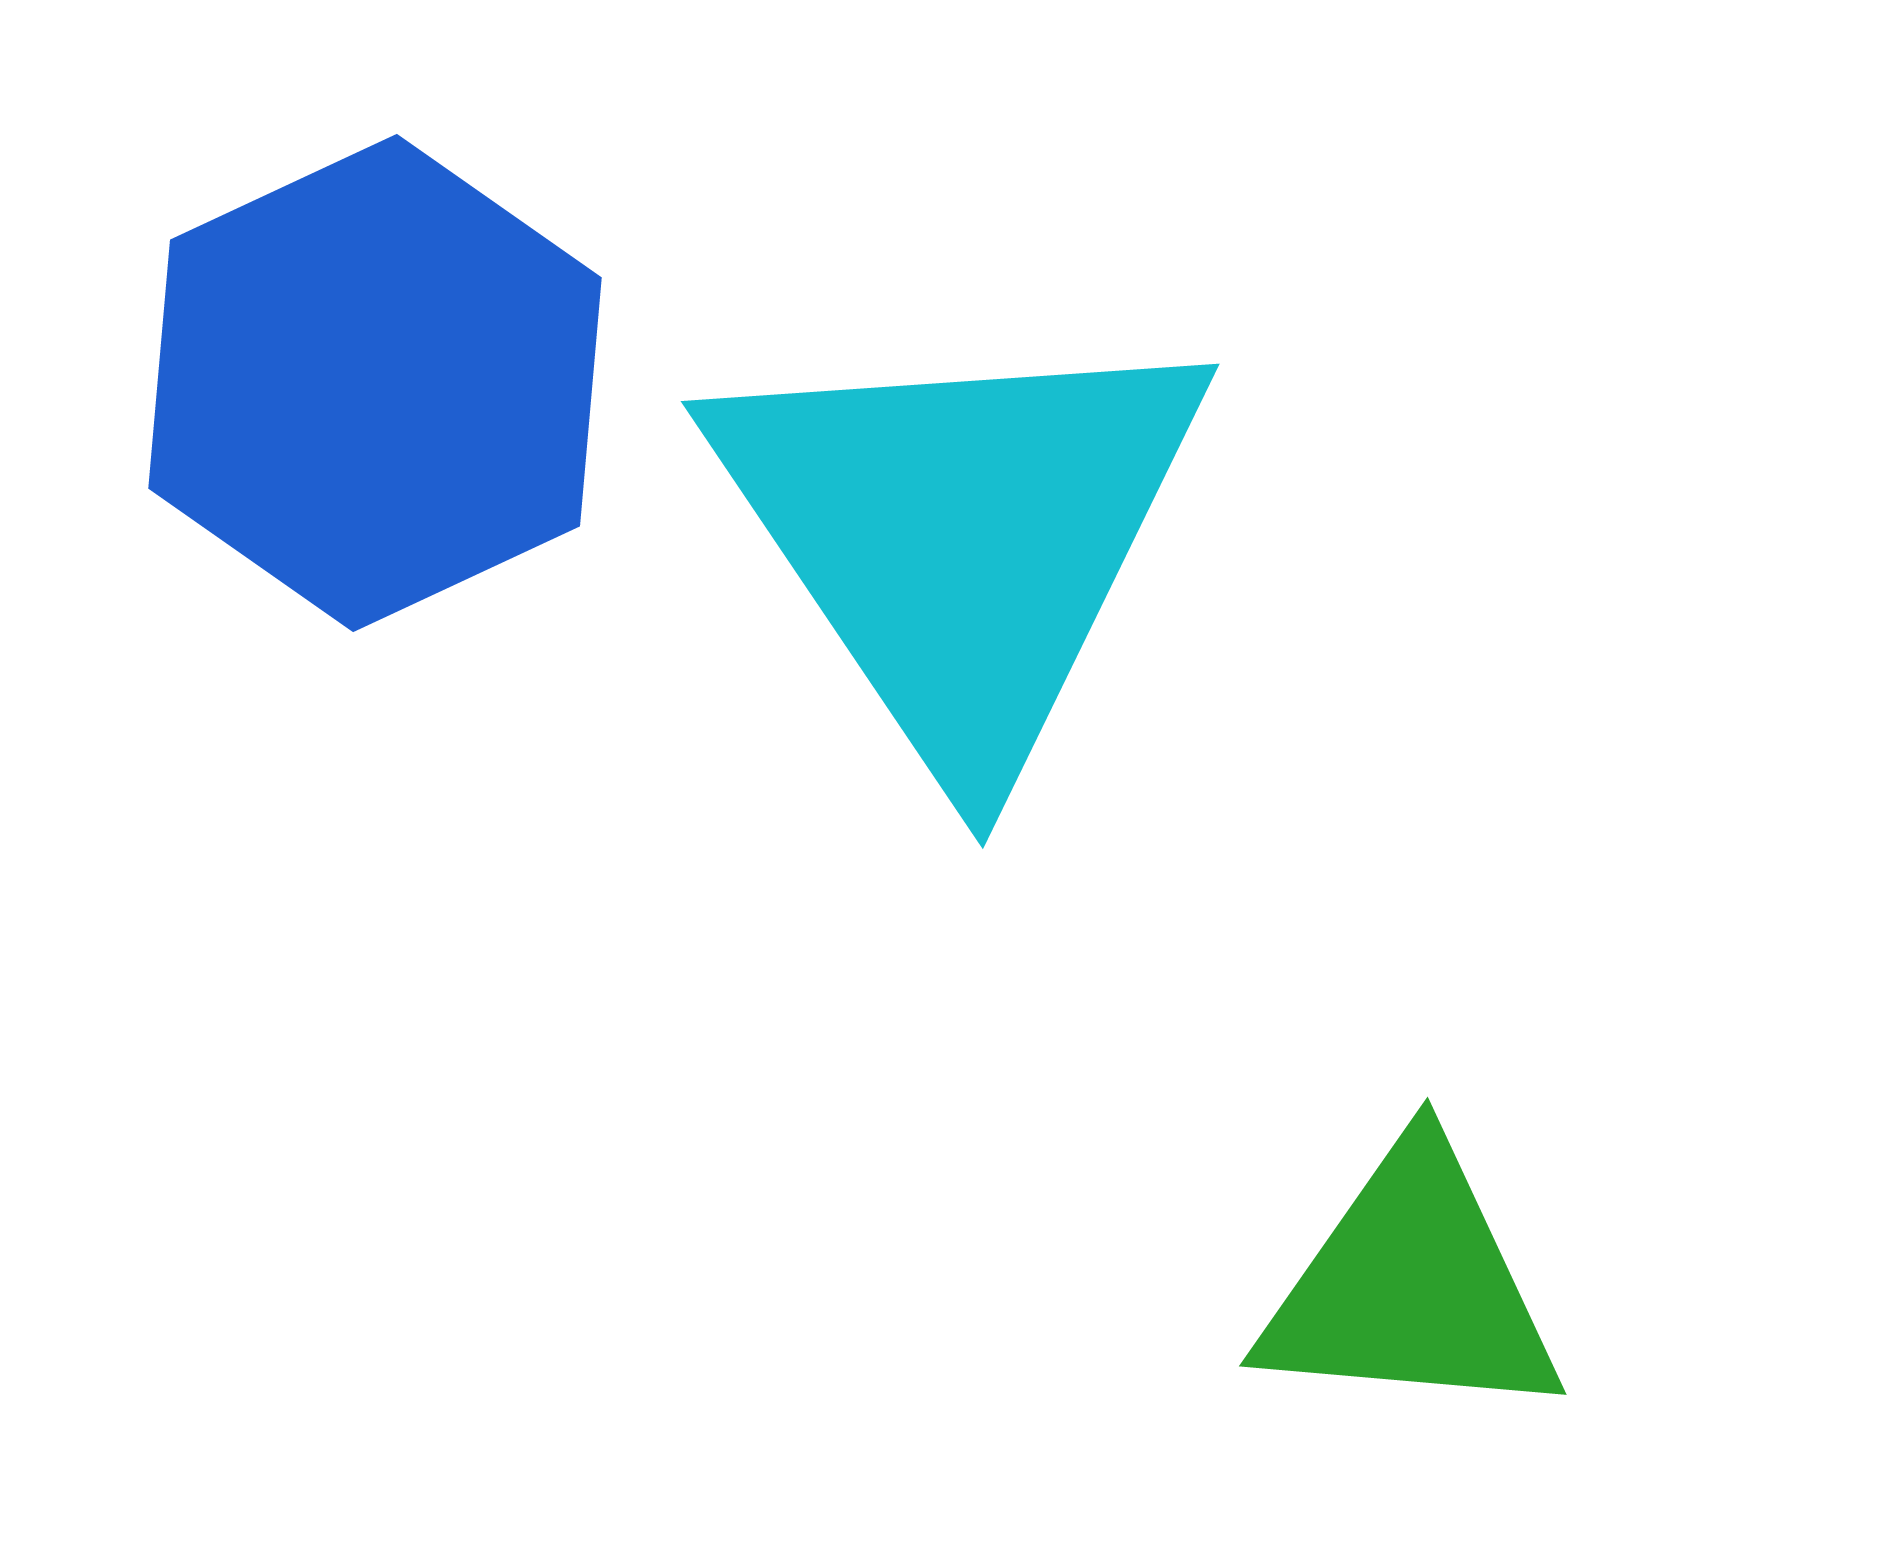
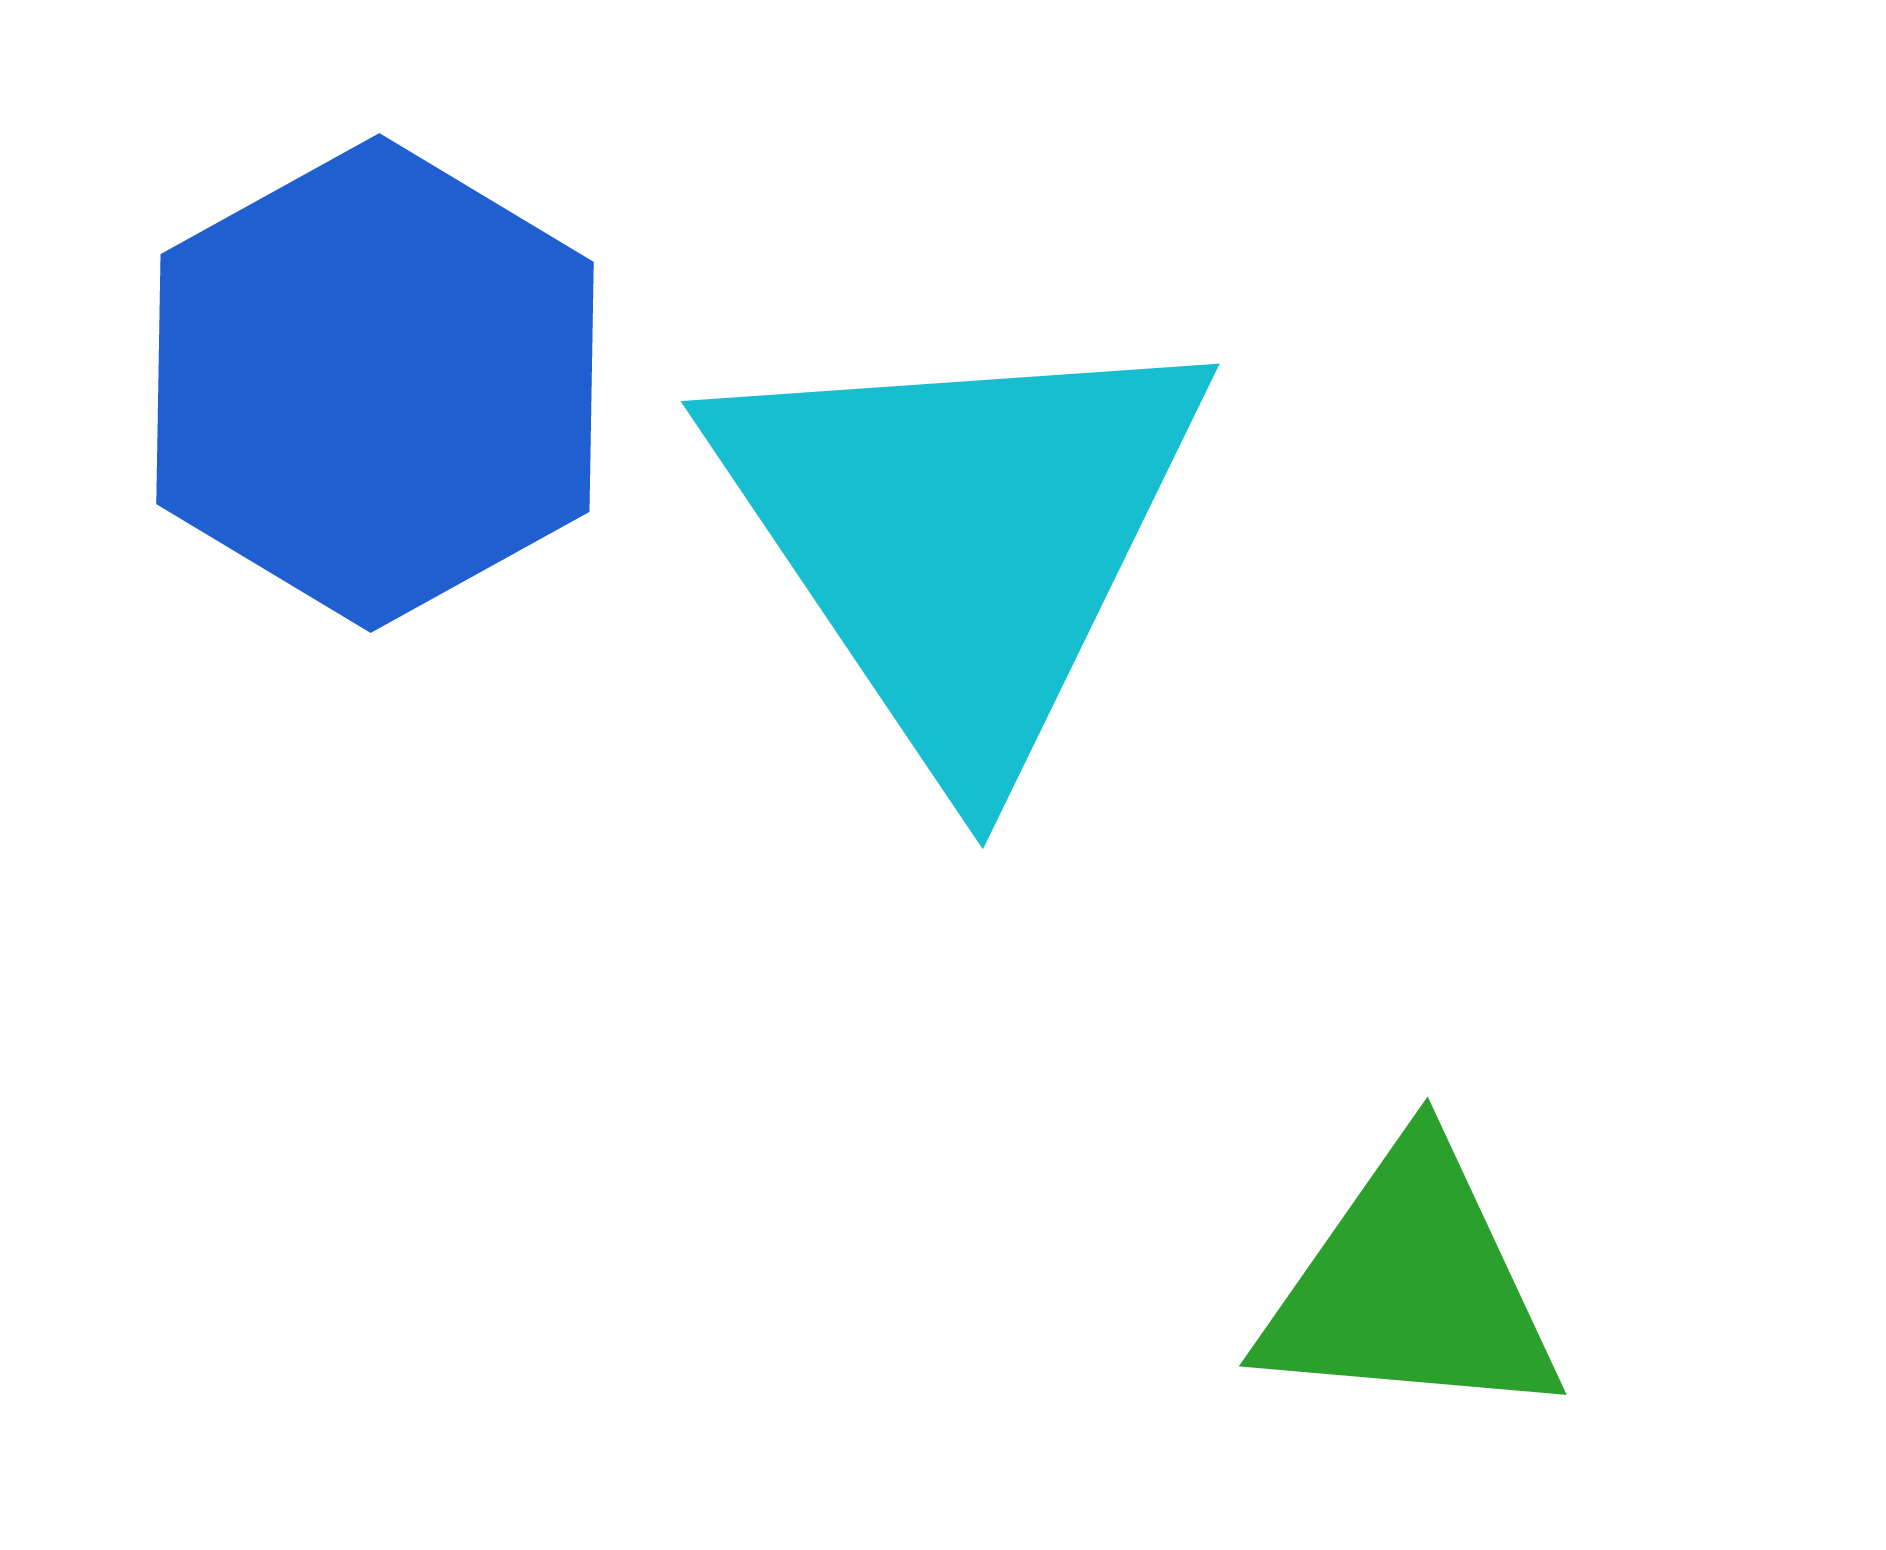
blue hexagon: rotated 4 degrees counterclockwise
